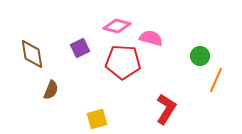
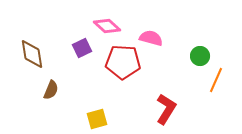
pink diamond: moved 10 px left; rotated 28 degrees clockwise
purple square: moved 2 px right
